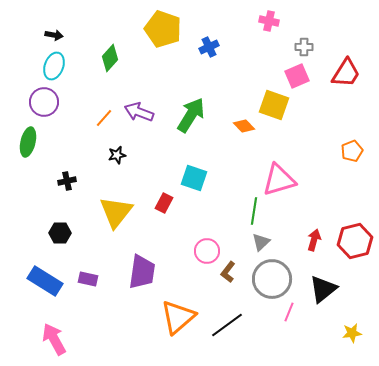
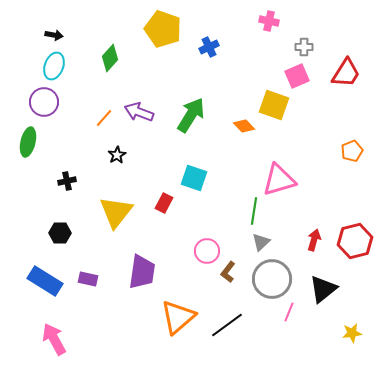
black star: rotated 18 degrees counterclockwise
